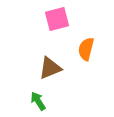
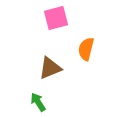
pink square: moved 1 px left, 1 px up
green arrow: moved 1 px down
